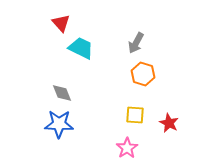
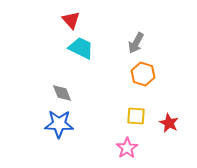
red triangle: moved 10 px right, 3 px up
yellow square: moved 1 px right, 1 px down
